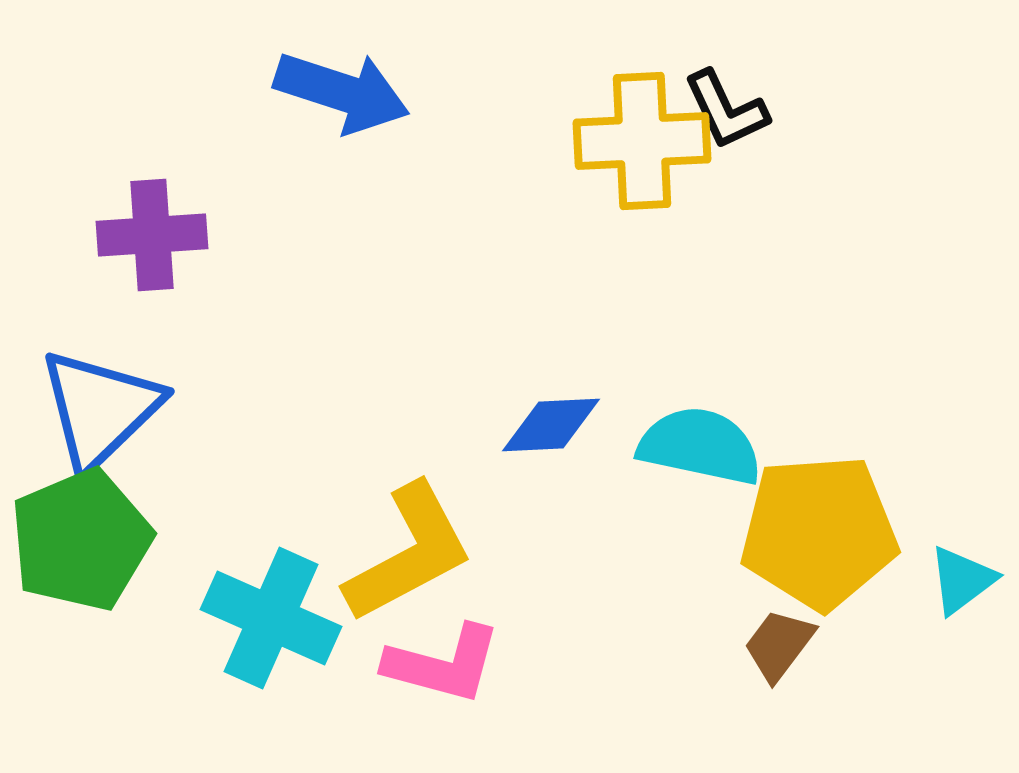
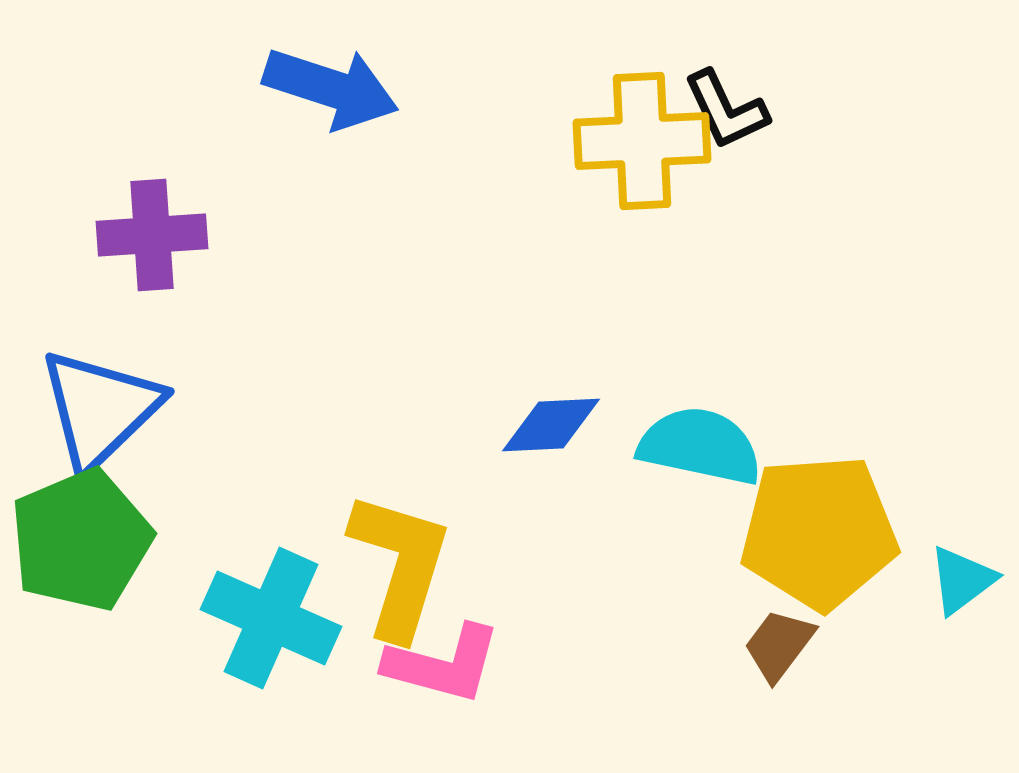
blue arrow: moved 11 px left, 4 px up
yellow L-shape: moved 9 px left, 12 px down; rotated 45 degrees counterclockwise
